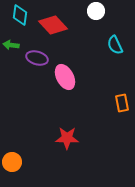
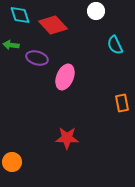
cyan diamond: rotated 25 degrees counterclockwise
pink ellipse: rotated 50 degrees clockwise
